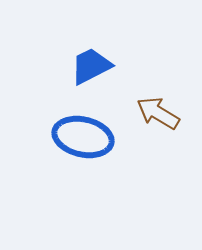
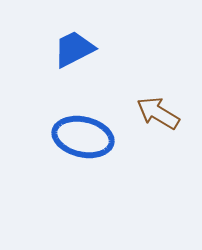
blue trapezoid: moved 17 px left, 17 px up
